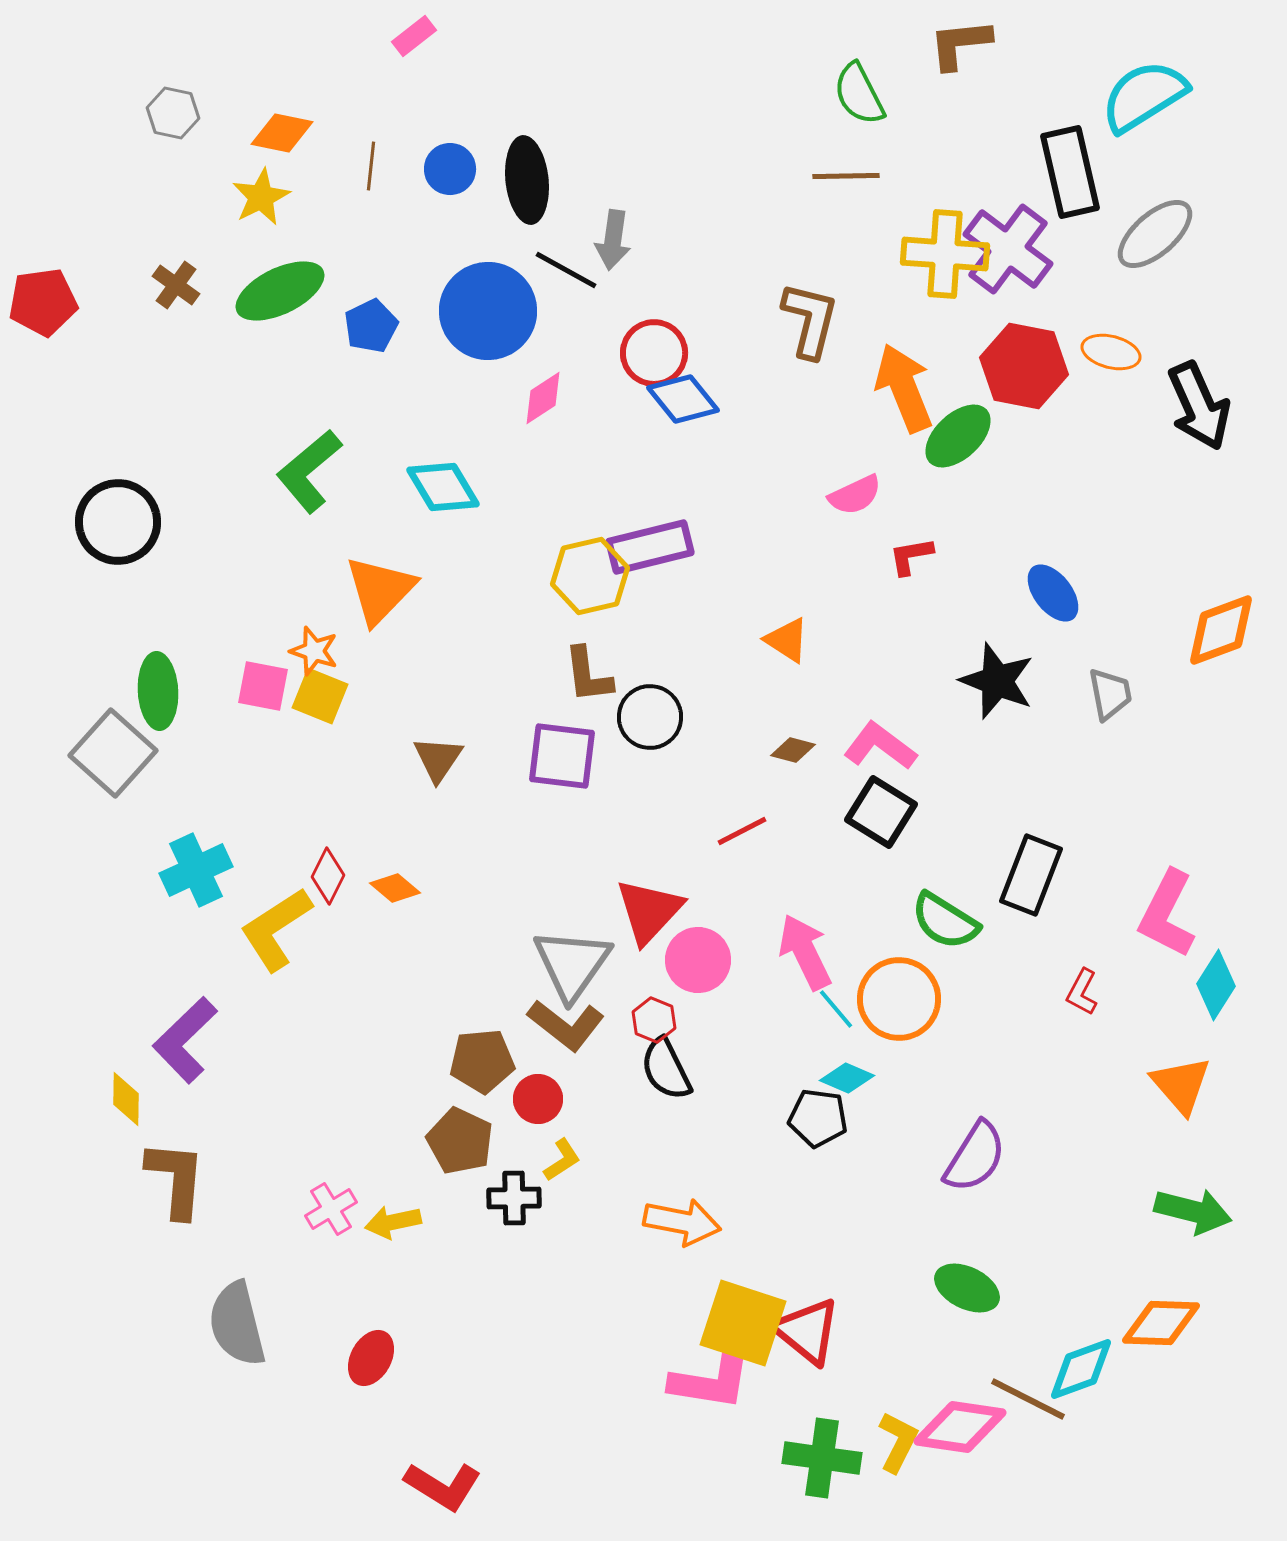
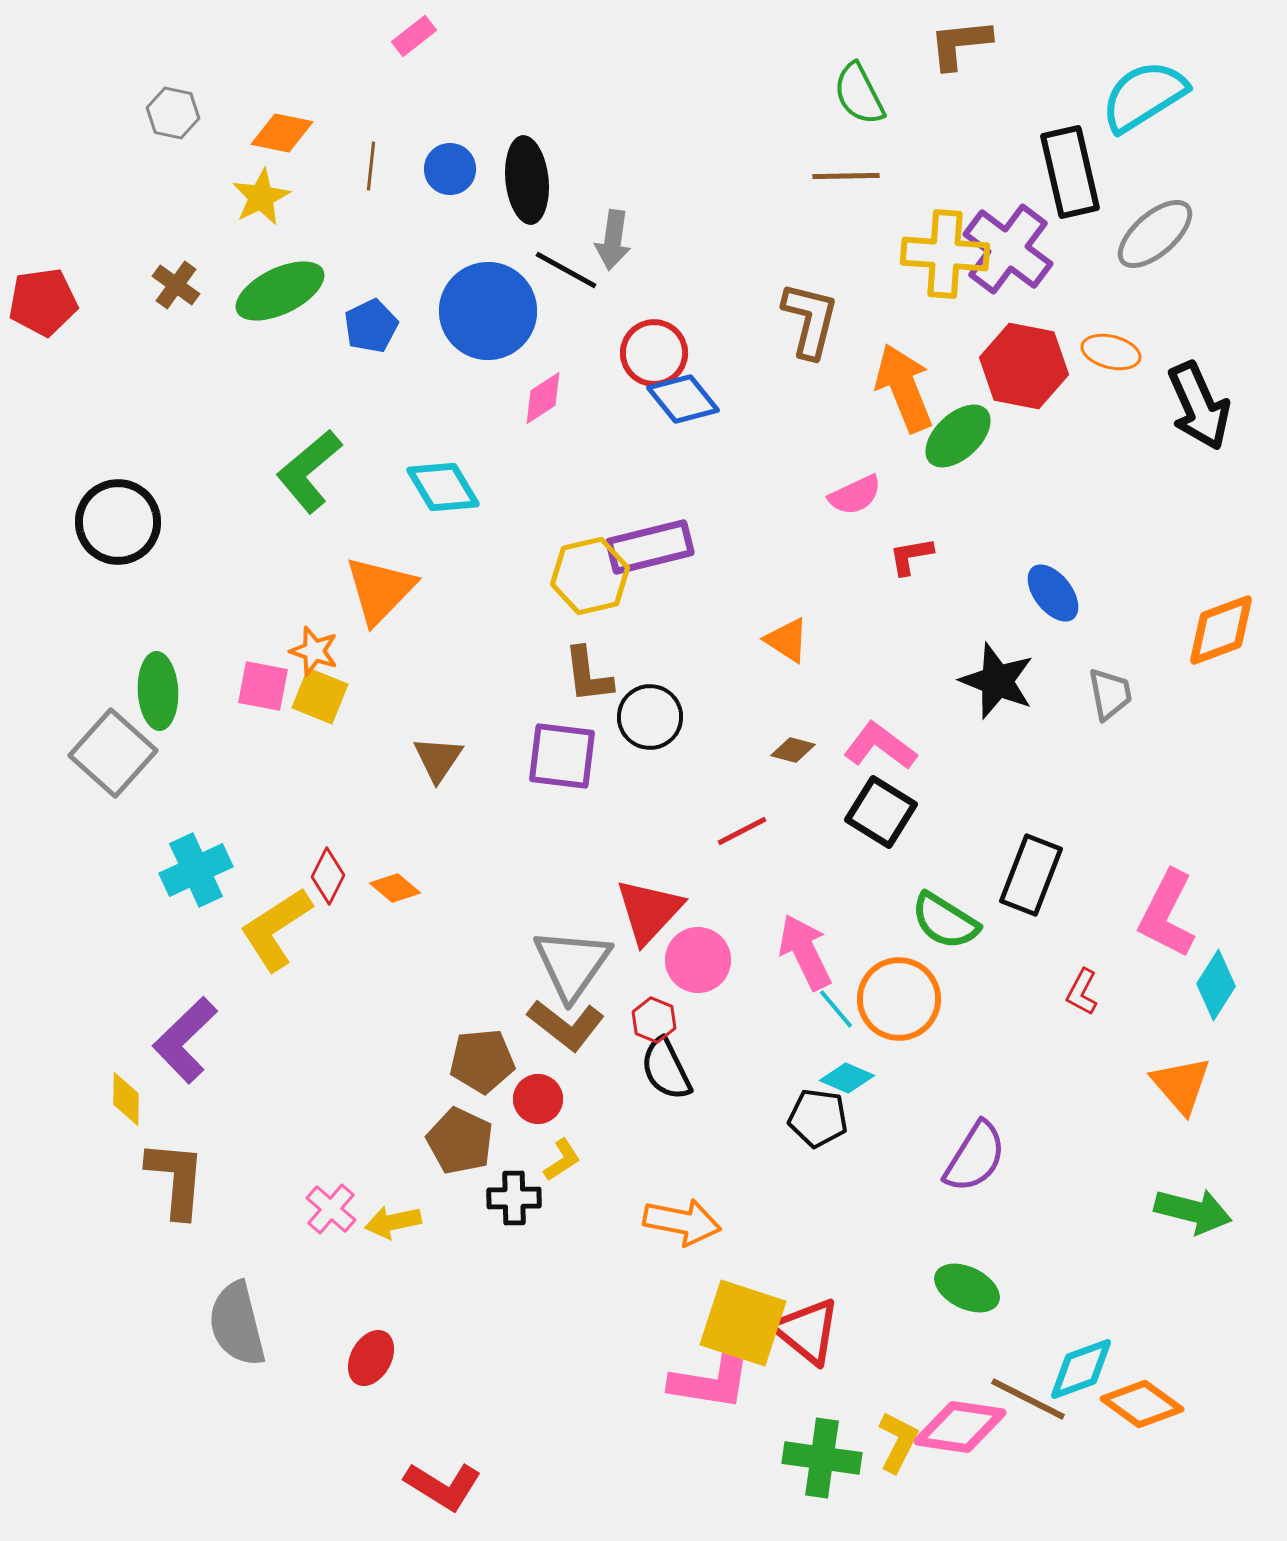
pink cross at (331, 1209): rotated 18 degrees counterclockwise
orange diamond at (1161, 1323): moved 19 px left, 81 px down; rotated 34 degrees clockwise
